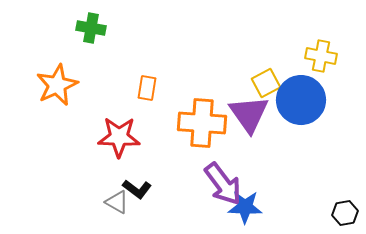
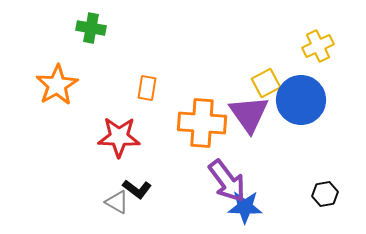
yellow cross: moved 3 px left, 10 px up; rotated 36 degrees counterclockwise
orange star: rotated 6 degrees counterclockwise
purple arrow: moved 4 px right, 3 px up
black hexagon: moved 20 px left, 19 px up
